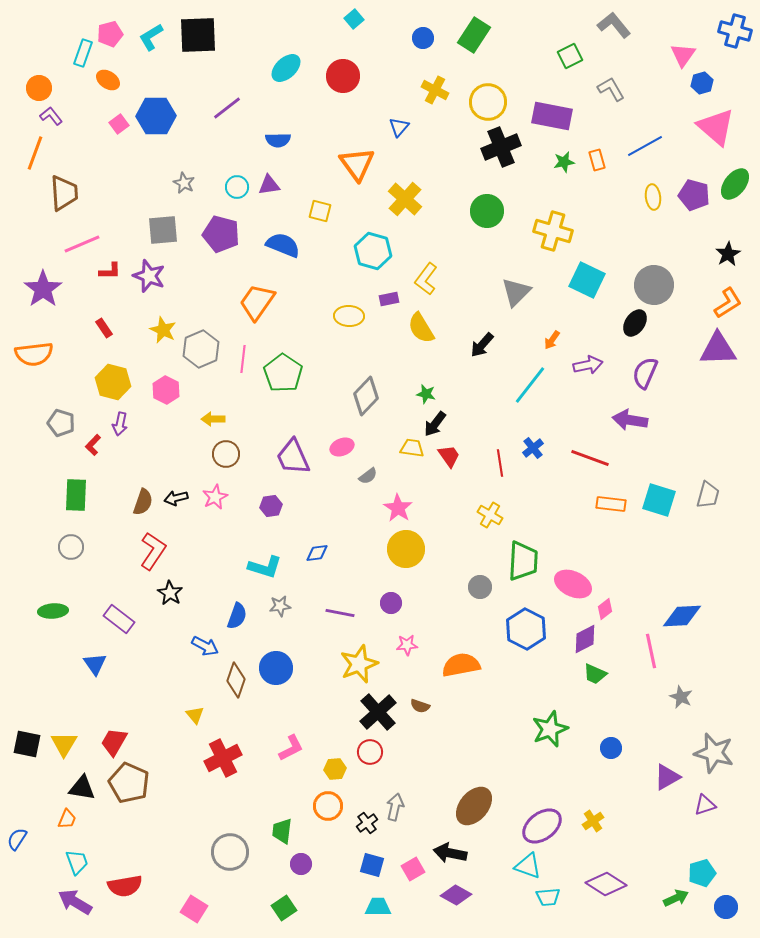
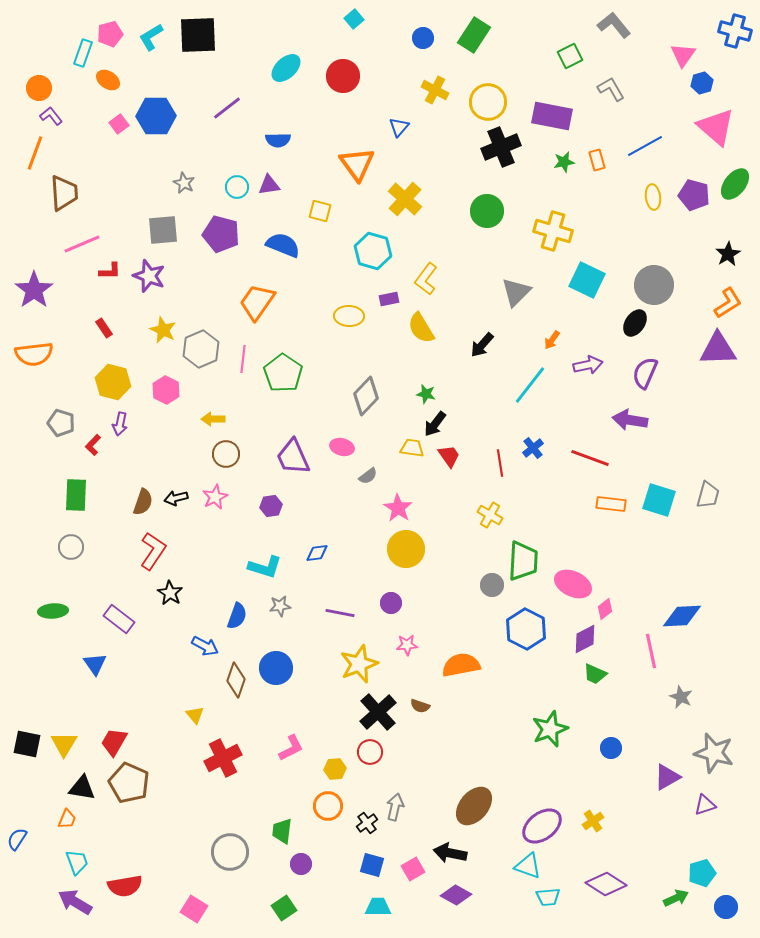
purple star at (43, 289): moved 9 px left, 1 px down
pink ellipse at (342, 447): rotated 35 degrees clockwise
gray circle at (480, 587): moved 12 px right, 2 px up
